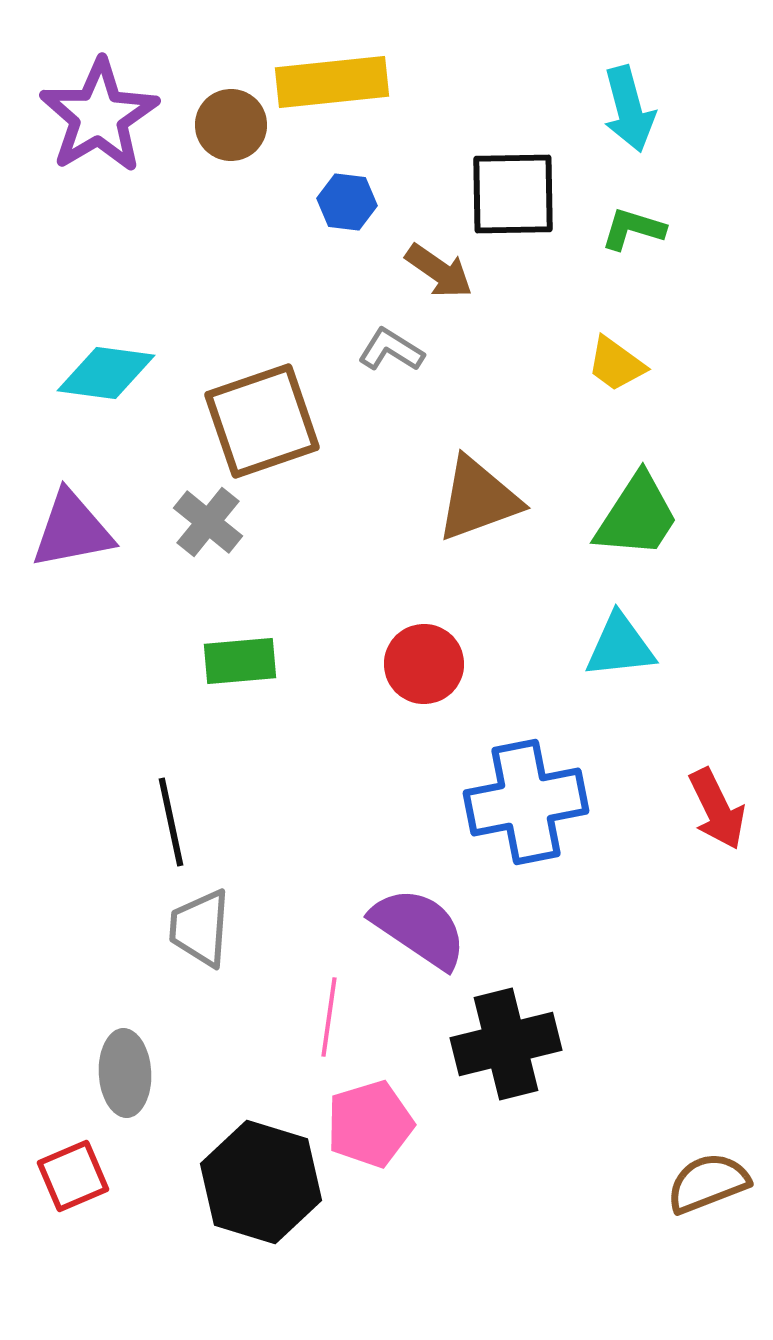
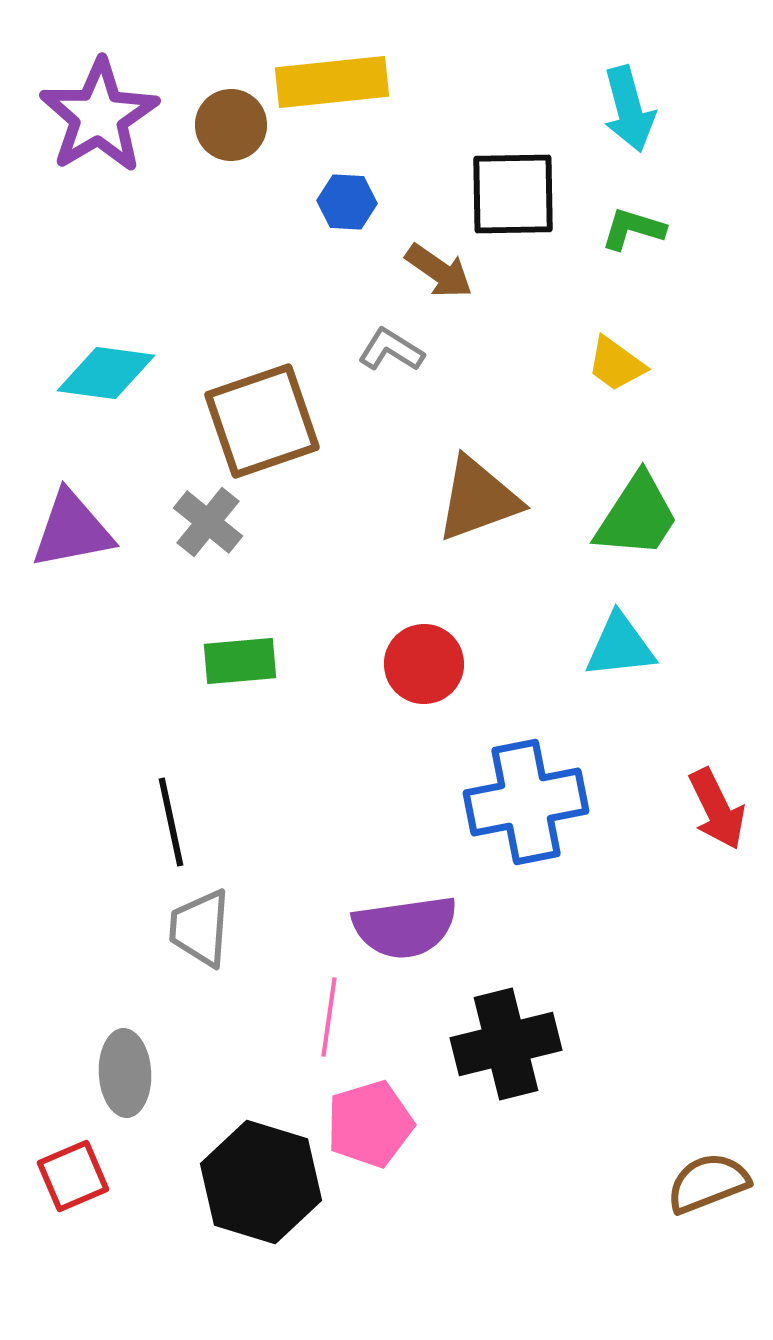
blue hexagon: rotated 4 degrees counterclockwise
purple semicircle: moved 14 px left, 1 px up; rotated 138 degrees clockwise
